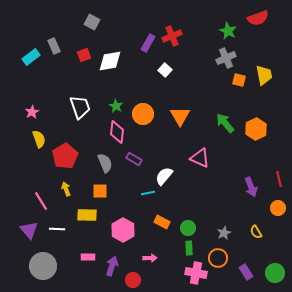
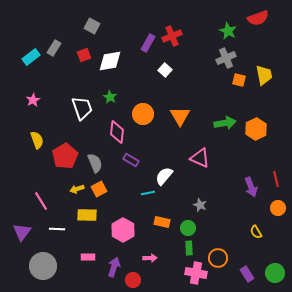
gray square at (92, 22): moved 4 px down
gray rectangle at (54, 46): moved 2 px down; rotated 56 degrees clockwise
green star at (116, 106): moved 6 px left, 9 px up
white trapezoid at (80, 107): moved 2 px right, 1 px down
pink star at (32, 112): moved 1 px right, 12 px up
green arrow at (225, 123): rotated 120 degrees clockwise
yellow semicircle at (39, 139): moved 2 px left, 1 px down
purple rectangle at (134, 159): moved 3 px left, 1 px down
gray semicircle at (105, 163): moved 10 px left
red line at (279, 179): moved 3 px left
yellow arrow at (66, 189): moved 11 px right; rotated 88 degrees counterclockwise
orange square at (100, 191): moved 1 px left, 2 px up; rotated 28 degrees counterclockwise
orange rectangle at (162, 222): rotated 14 degrees counterclockwise
purple triangle at (29, 230): moved 7 px left, 2 px down; rotated 18 degrees clockwise
gray star at (224, 233): moved 24 px left, 28 px up; rotated 24 degrees counterclockwise
purple arrow at (112, 266): moved 2 px right, 1 px down
purple rectangle at (246, 272): moved 1 px right, 2 px down
